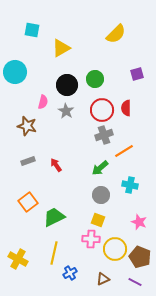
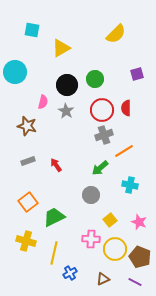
gray circle: moved 10 px left
yellow square: moved 12 px right; rotated 32 degrees clockwise
yellow cross: moved 8 px right, 18 px up; rotated 12 degrees counterclockwise
